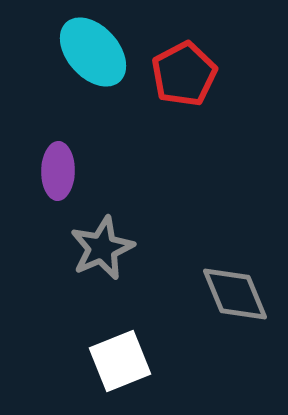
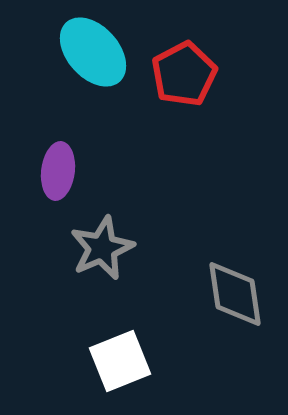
purple ellipse: rotated 6 degrees clockwise
gray diamond: rotated 14 degrees clockwise
